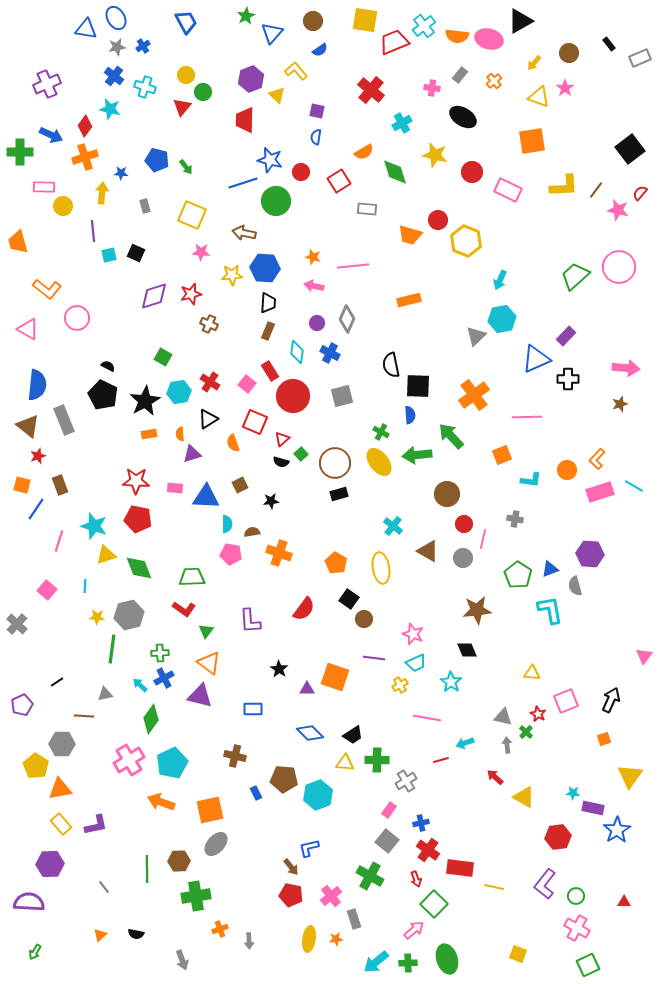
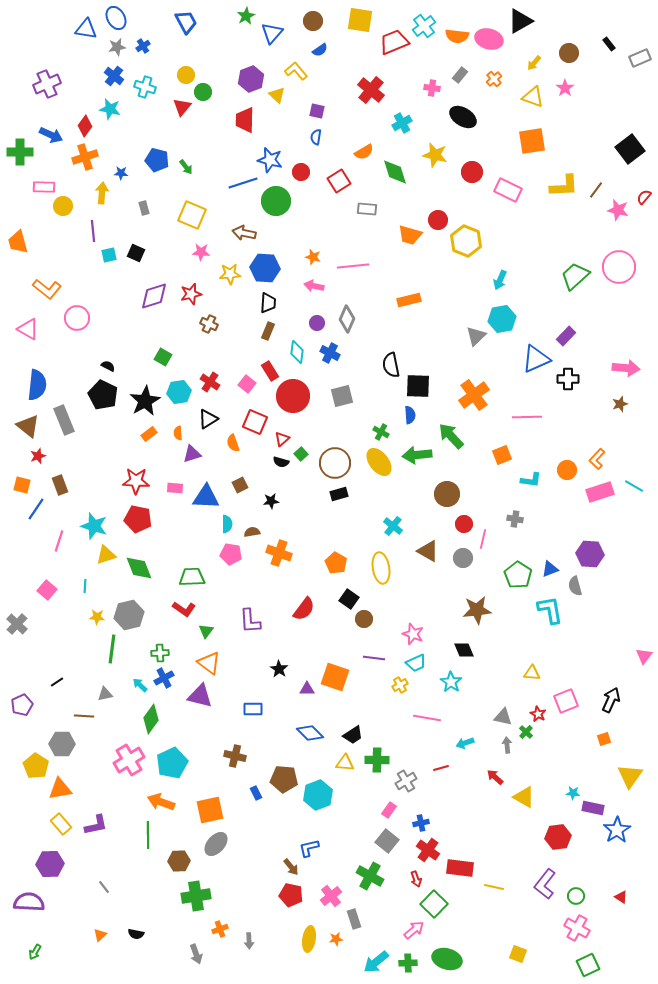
yellow square at (365, 20): moved 5 px left
orange cross at (494, 81): moved 2 px up
yellow triangle at (539, 97): moved 6 px left
red semicircle at (640, 193): moved 4 px right, 4 px down
gray rectangle at (145, 206): moved 1 px left, 2 px down
yellow star at (232, 275): moved 2 px left, 1 px up
orange rectangle at (149, 434): rotated 28 degrees counterclockwise
orange semicircle at (180, 434): moved 2 px left, 1 px up
black diamond at (467, 650): moved 3 px left
red line at (441, 760): moved 8 px down
green line at (147, 869): moved 1 px right, 34 px up
red triangle at (624, 902): moved 3 px left, 5 px up; rotated 32 degrees clockwise
green ellipse at (447, 959): rotated 56 degrees counterclockwise
gray arrow at (182, 960): moved 14 px right, 6 px up
